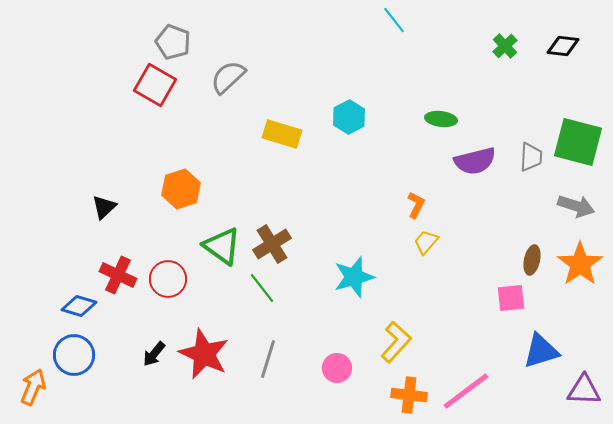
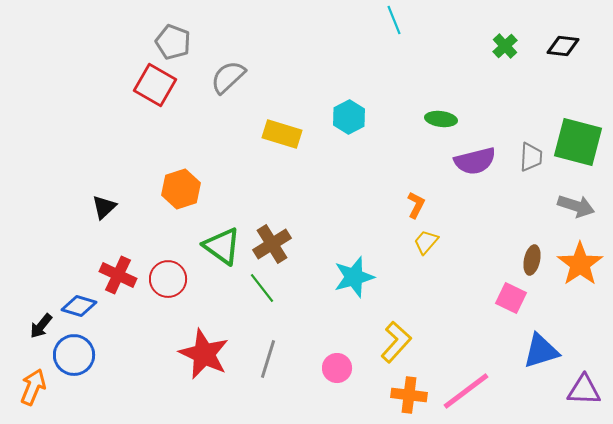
cyan line: rotated 16 degrees clockwise
pink square: rotated 32 degrees clockwise
black arrow: moved 113 px left, 28 px up
